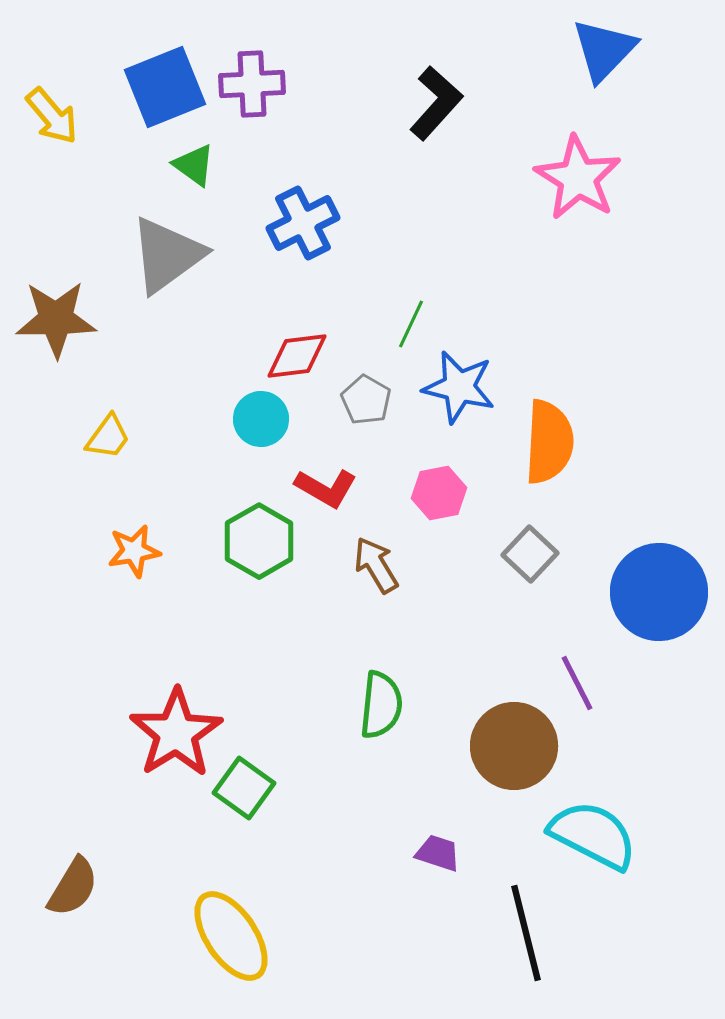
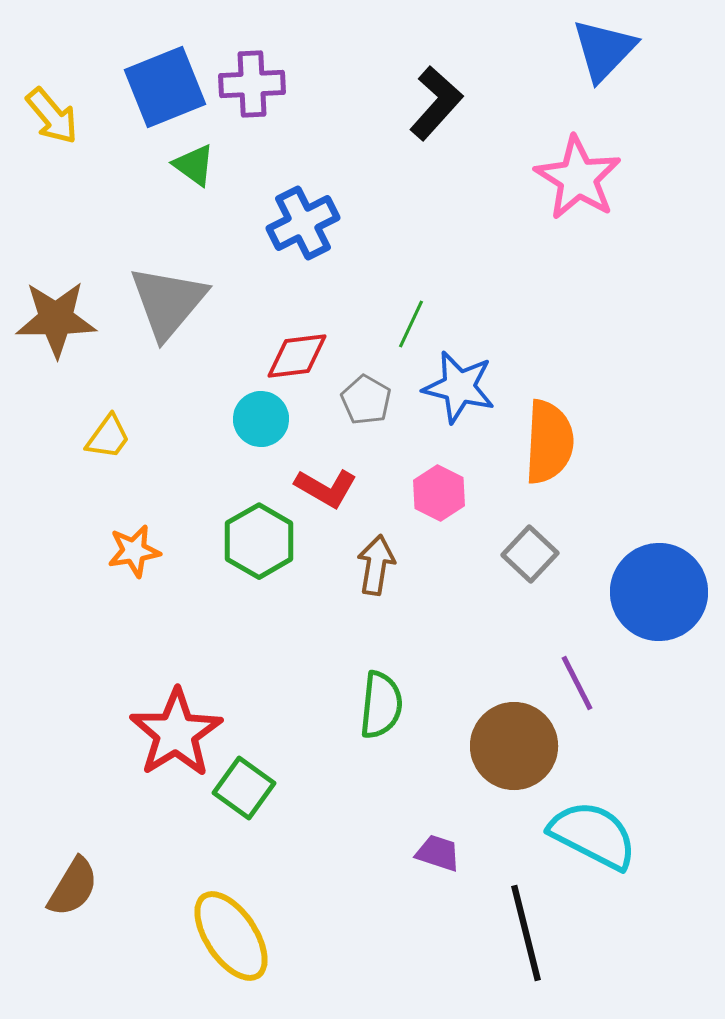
gray triangle: moved 1 px right, 47 px down; rotated 14 degrees counterclockwise
pink hexagon: rotated 22 degrees counterclockwise
brown arrow: rotated 40 degrees clockwise
